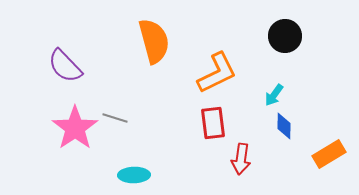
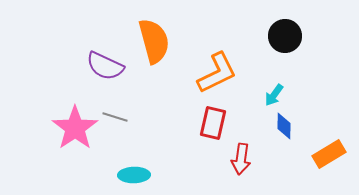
purple semicircle: moved 40 px right; rotated 21 degrees counterclockwise
gray line: moved 1 px up
red rectangle: rotated 20 degrees clockwise
